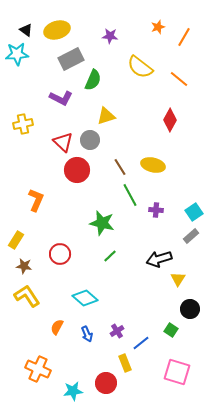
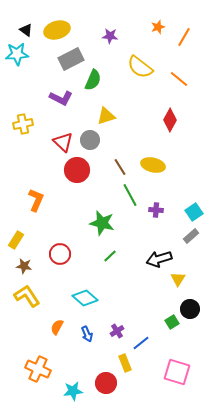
green square at (171, 330): moved 1 px right, 8 px up; rotated 24 degrees clockwise
